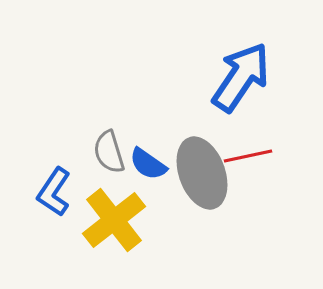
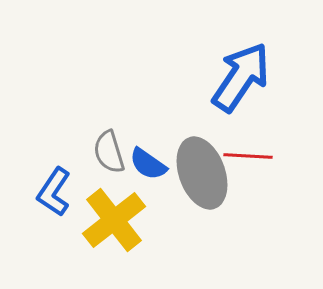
red line: rotated 15 degrees clockwise
